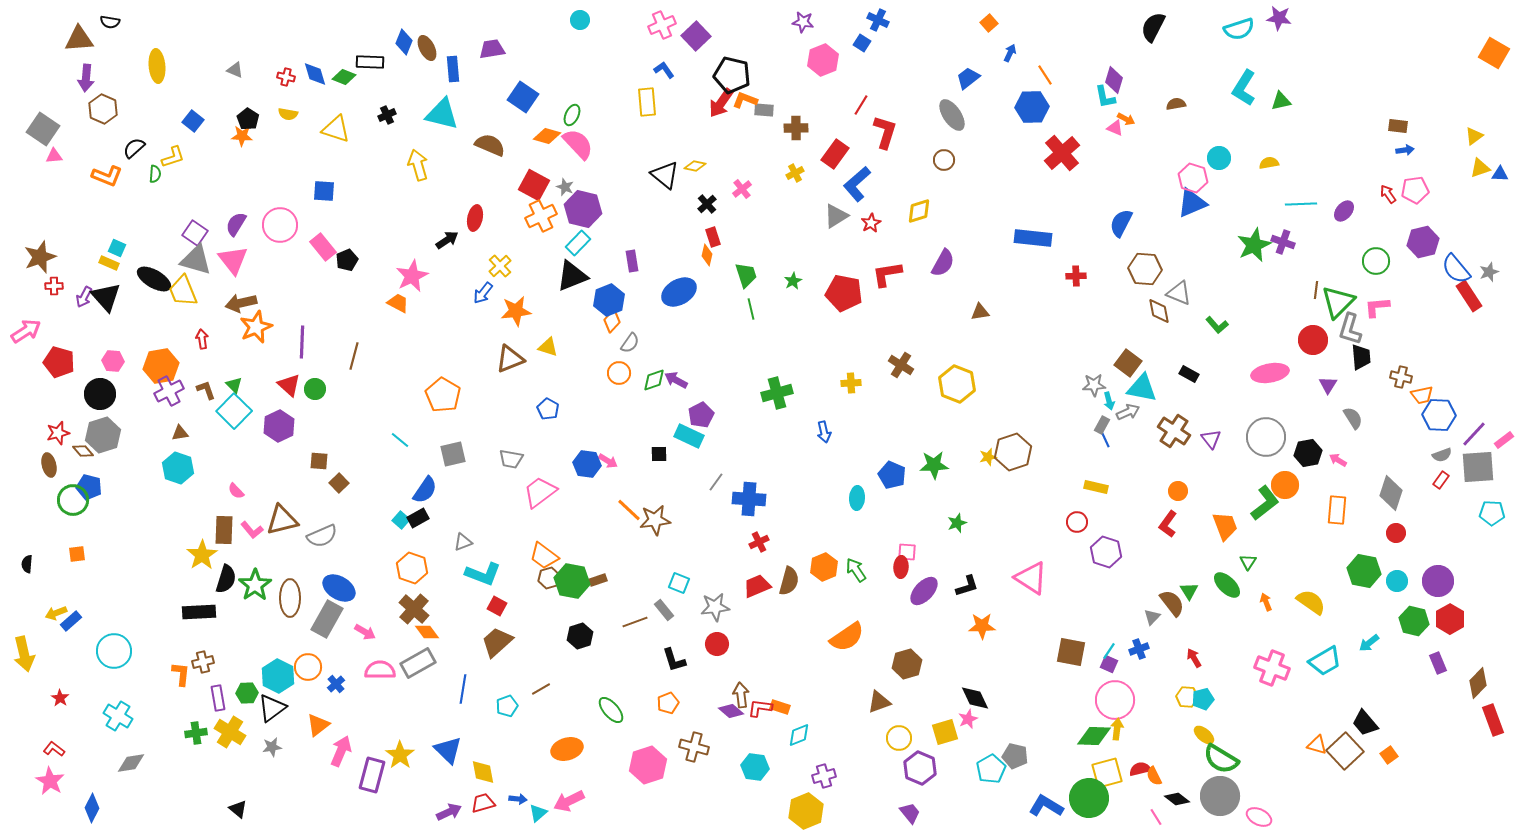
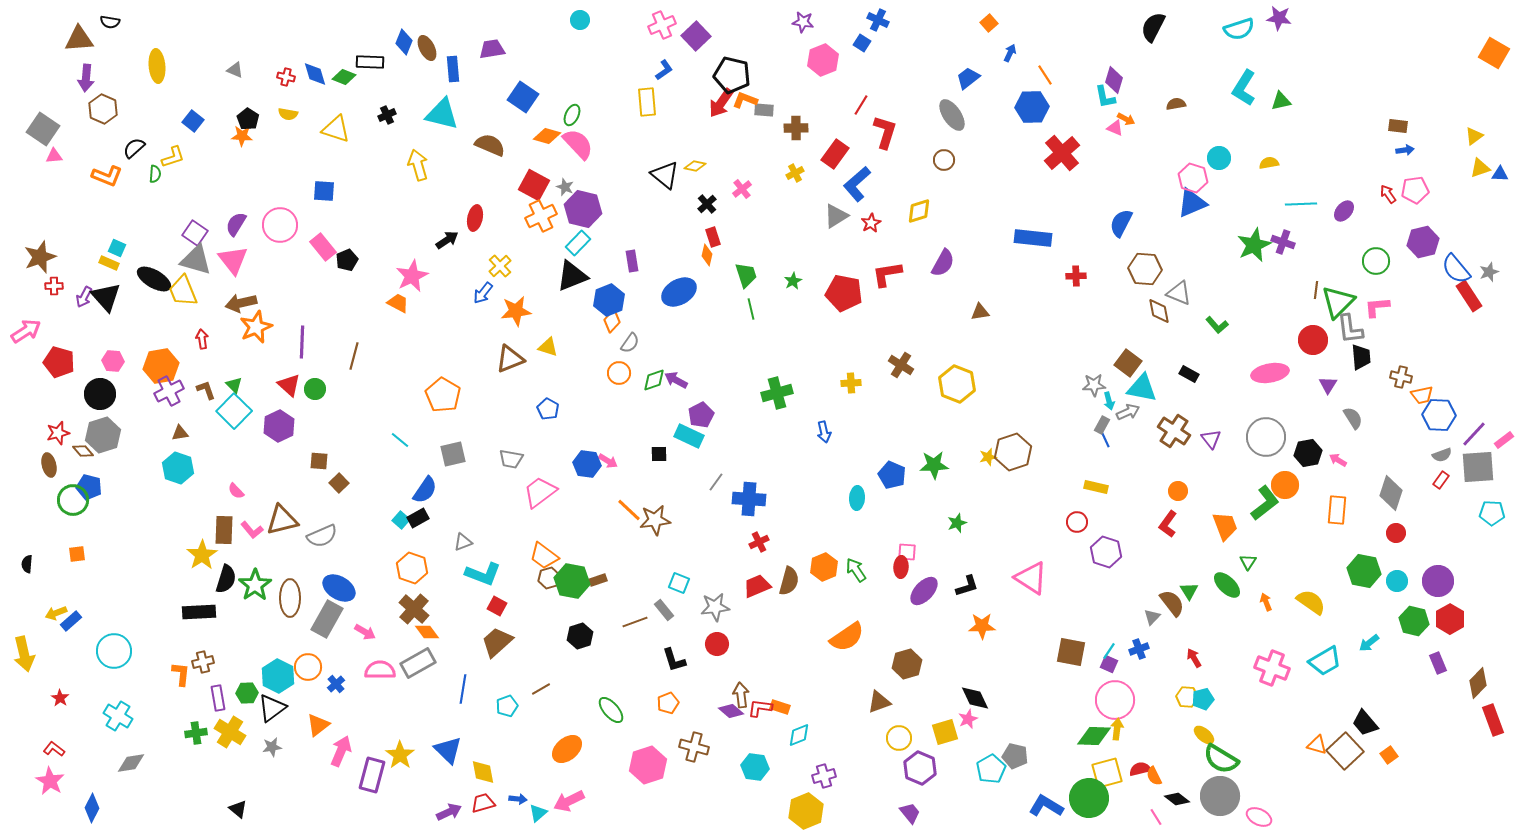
blue L-shape at (664, 70): rotated 90 degrees clockwise
gray L-shape at (1350, 329): rotated 24 degrees counterclockwise
orange ellipse at (567, 749): rotated 24 degrees counterclockwise
